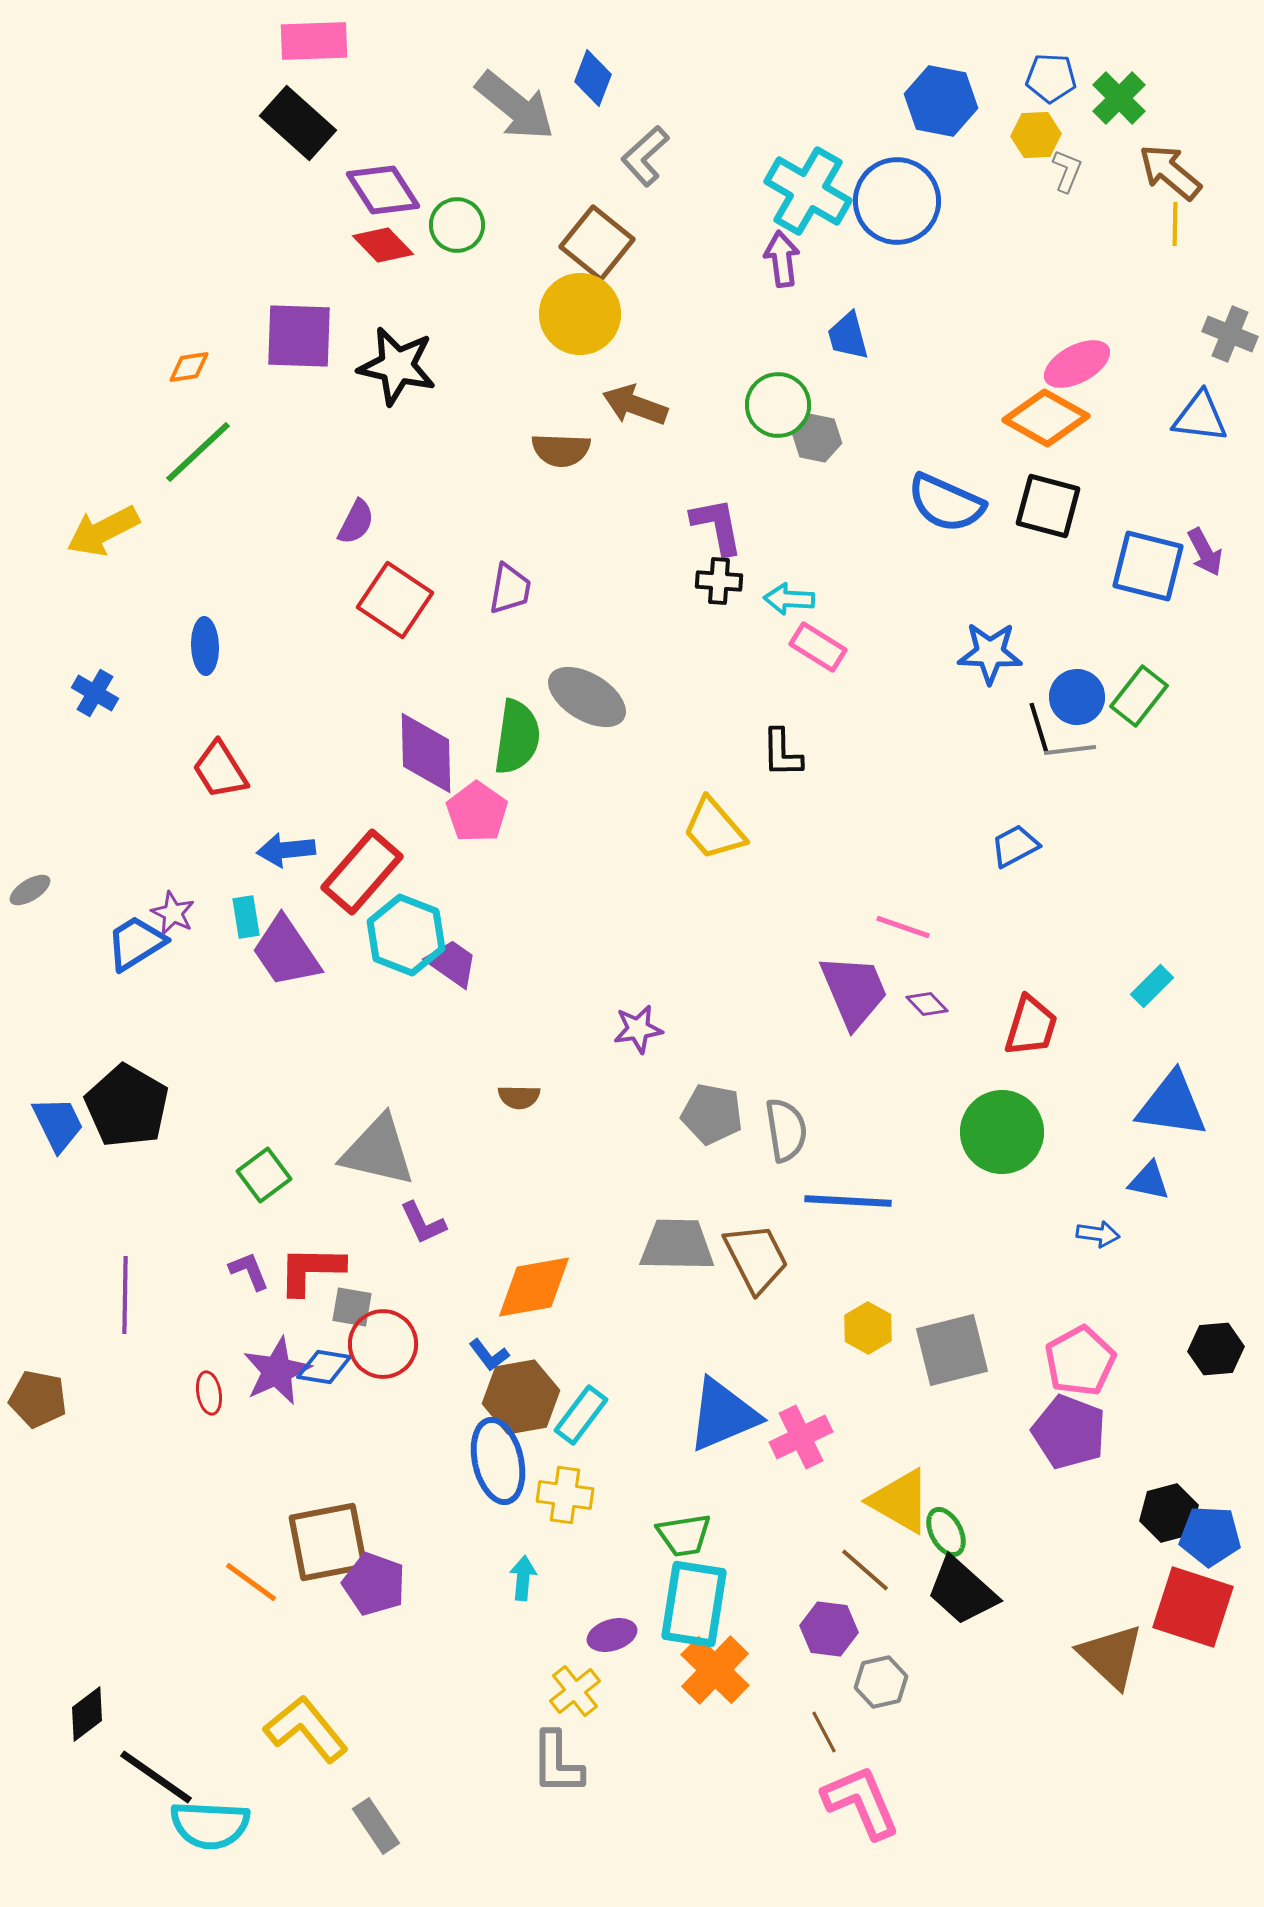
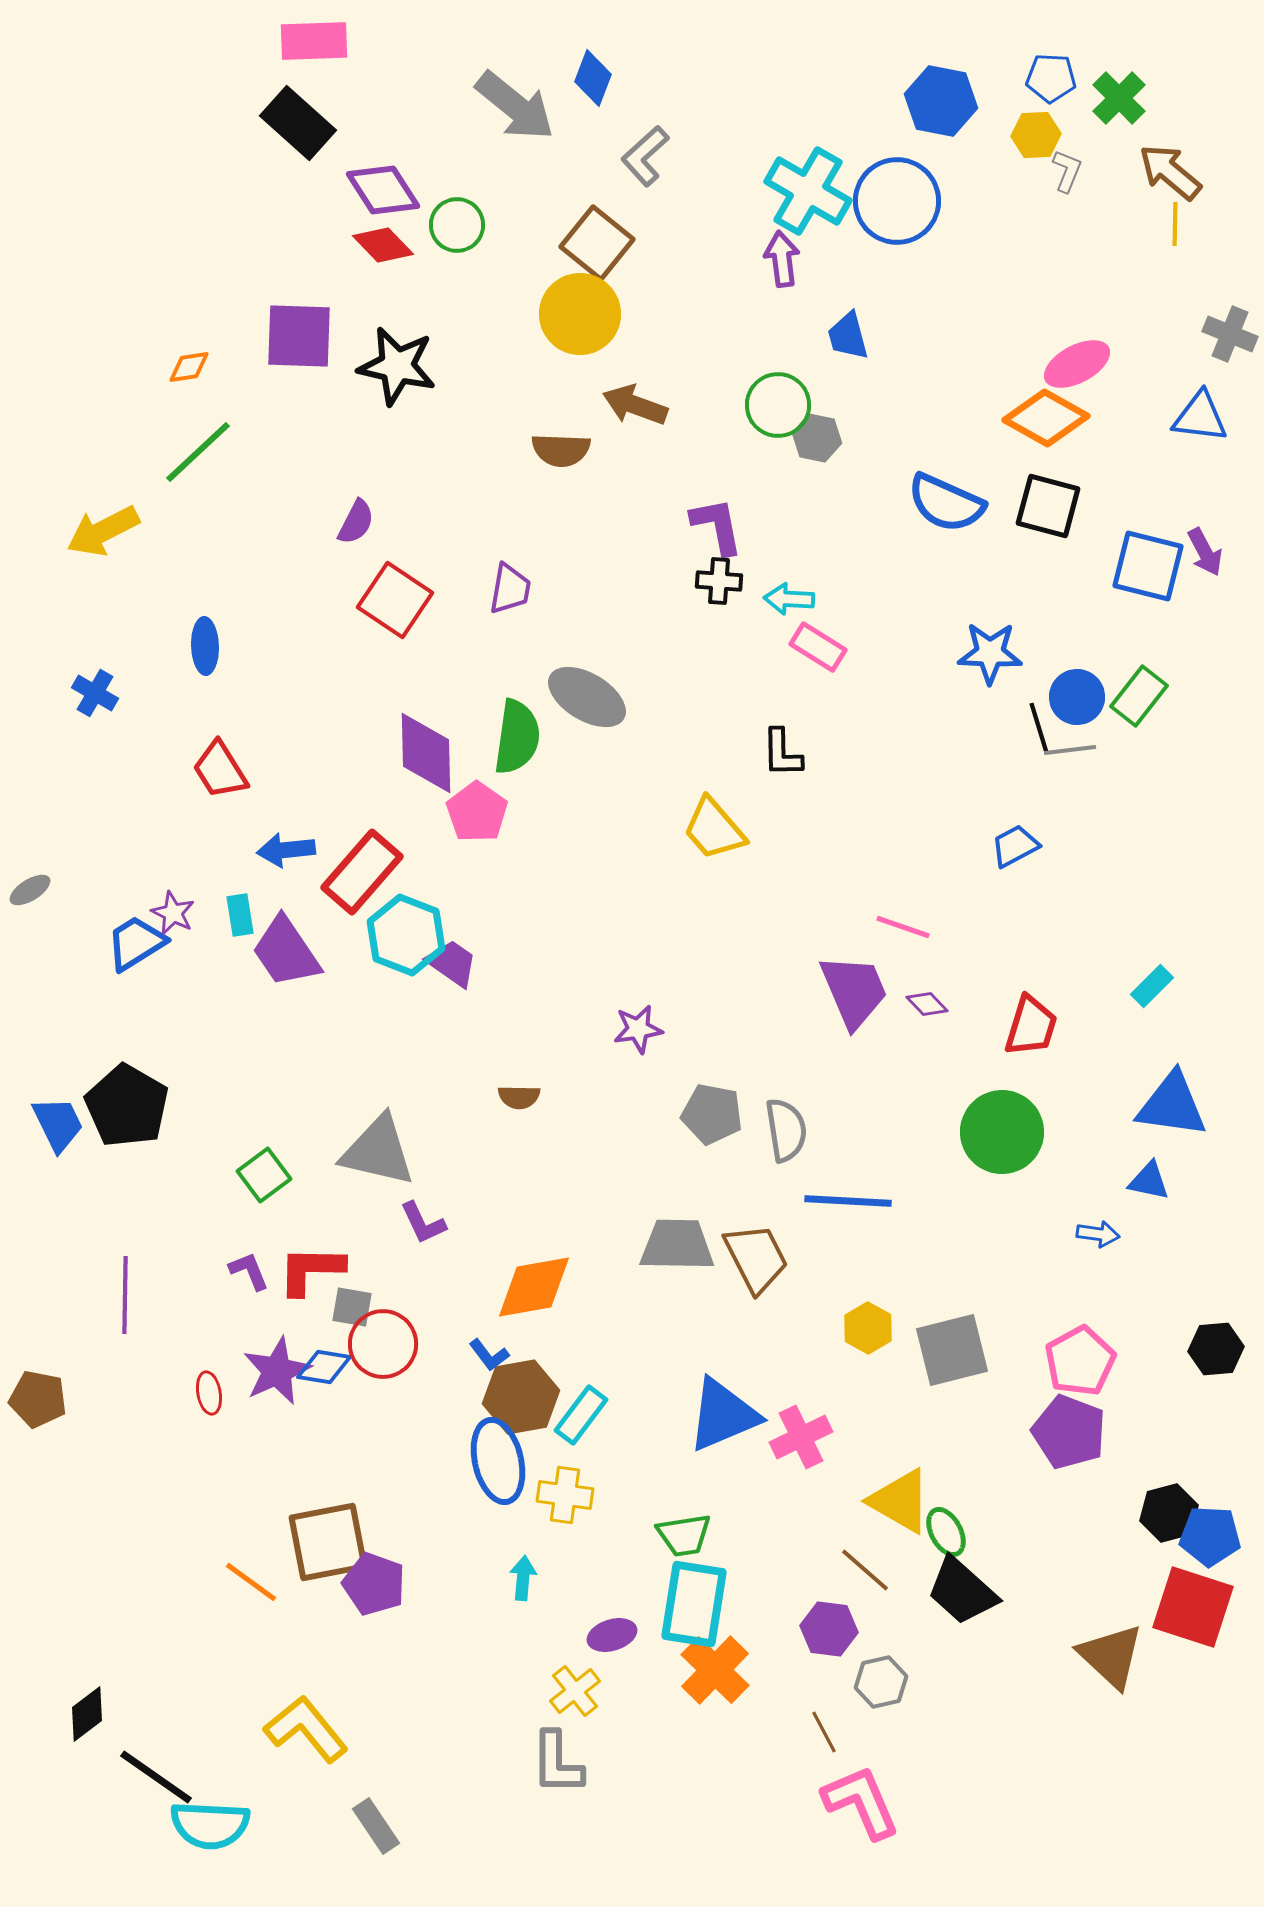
cyan rectangle at (246, 917): moved 6 px left, 2 px up
